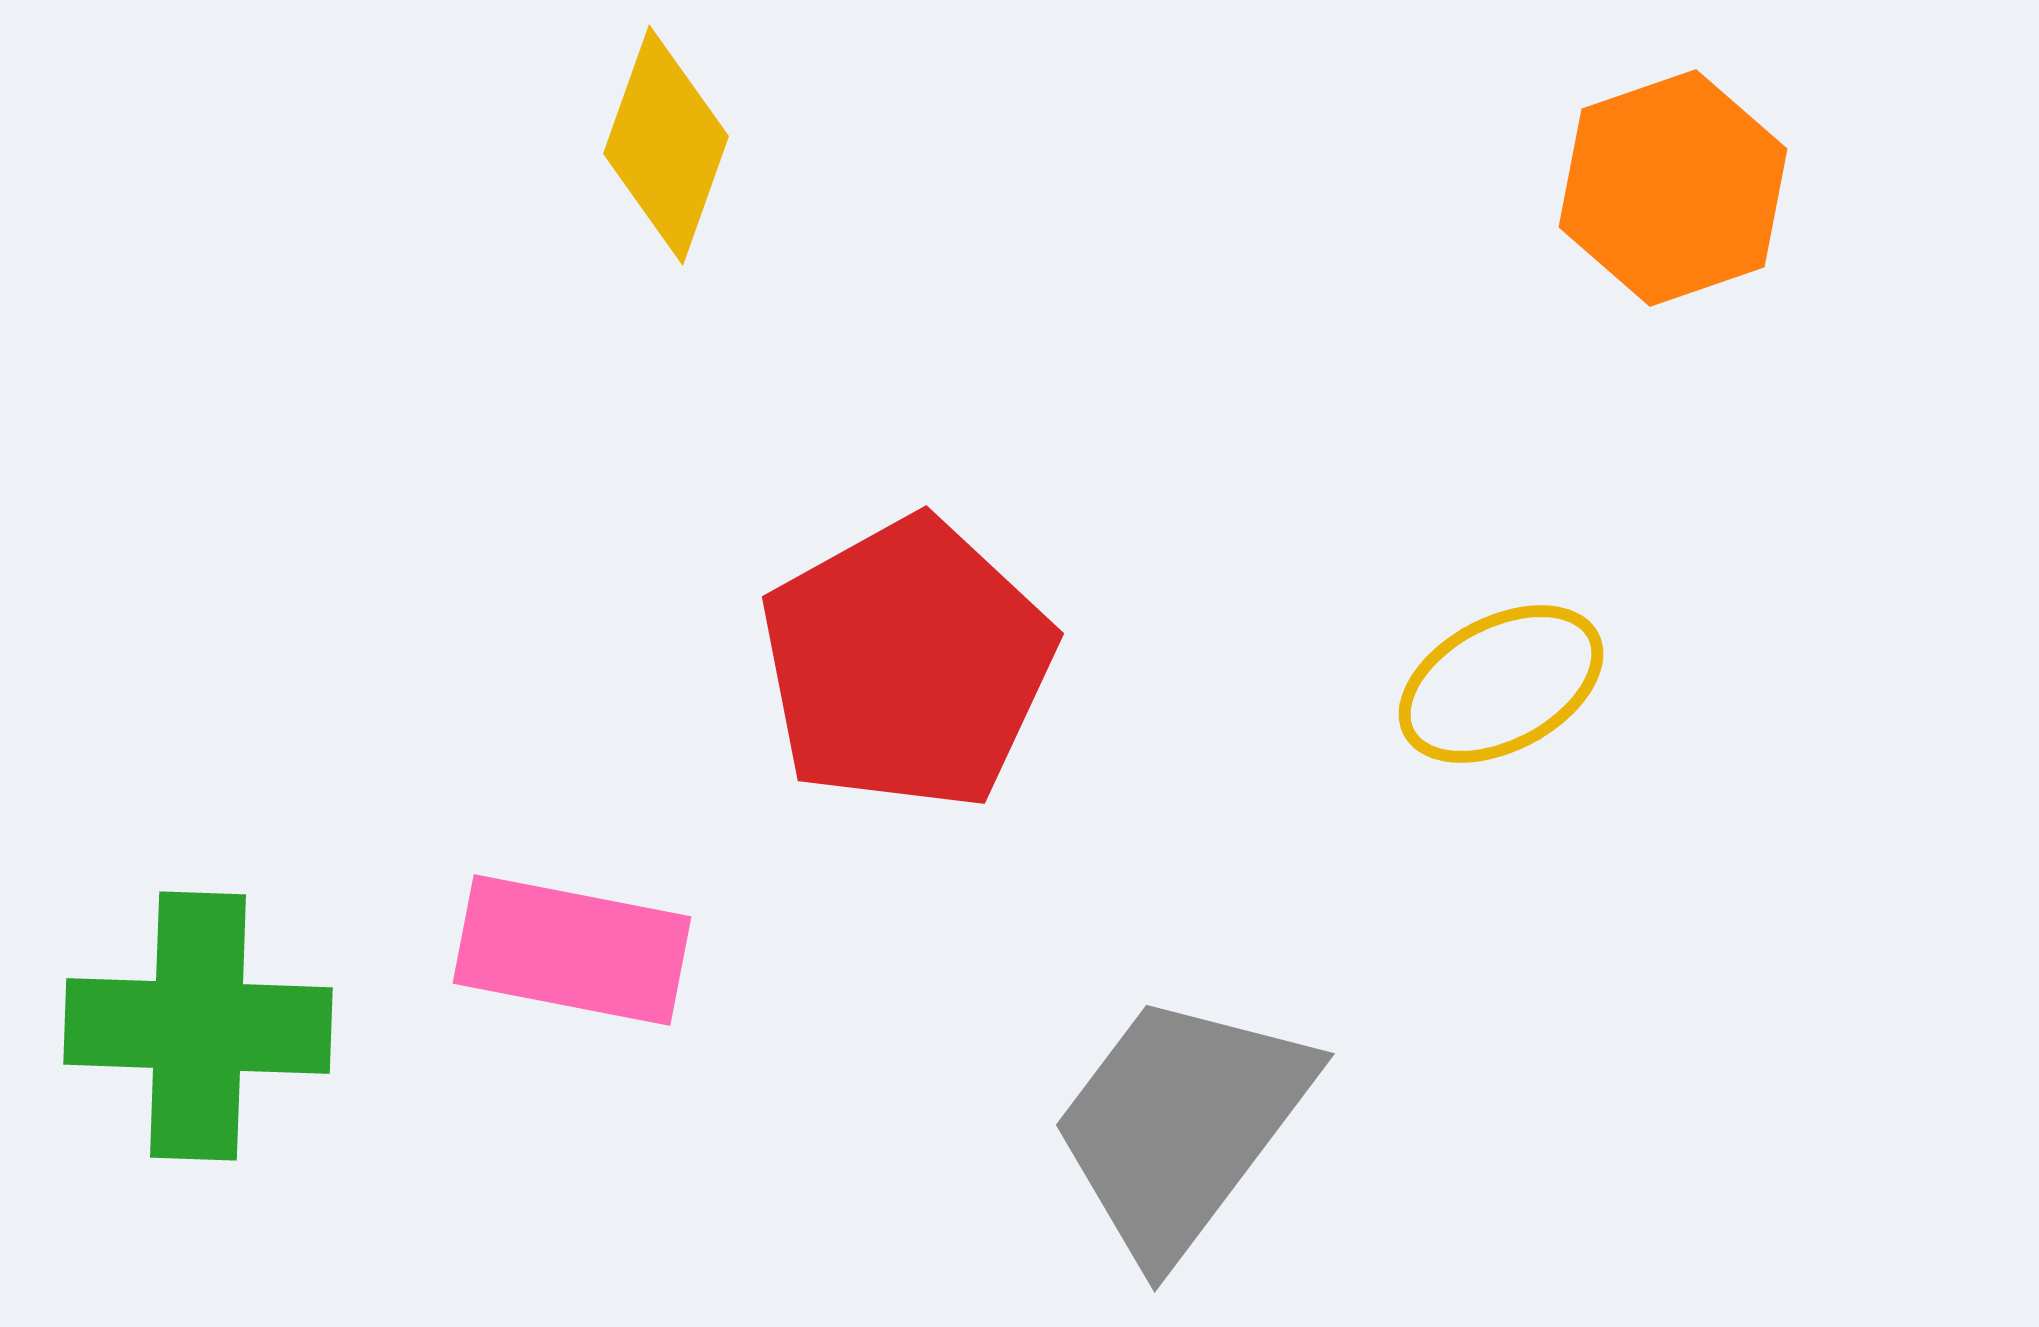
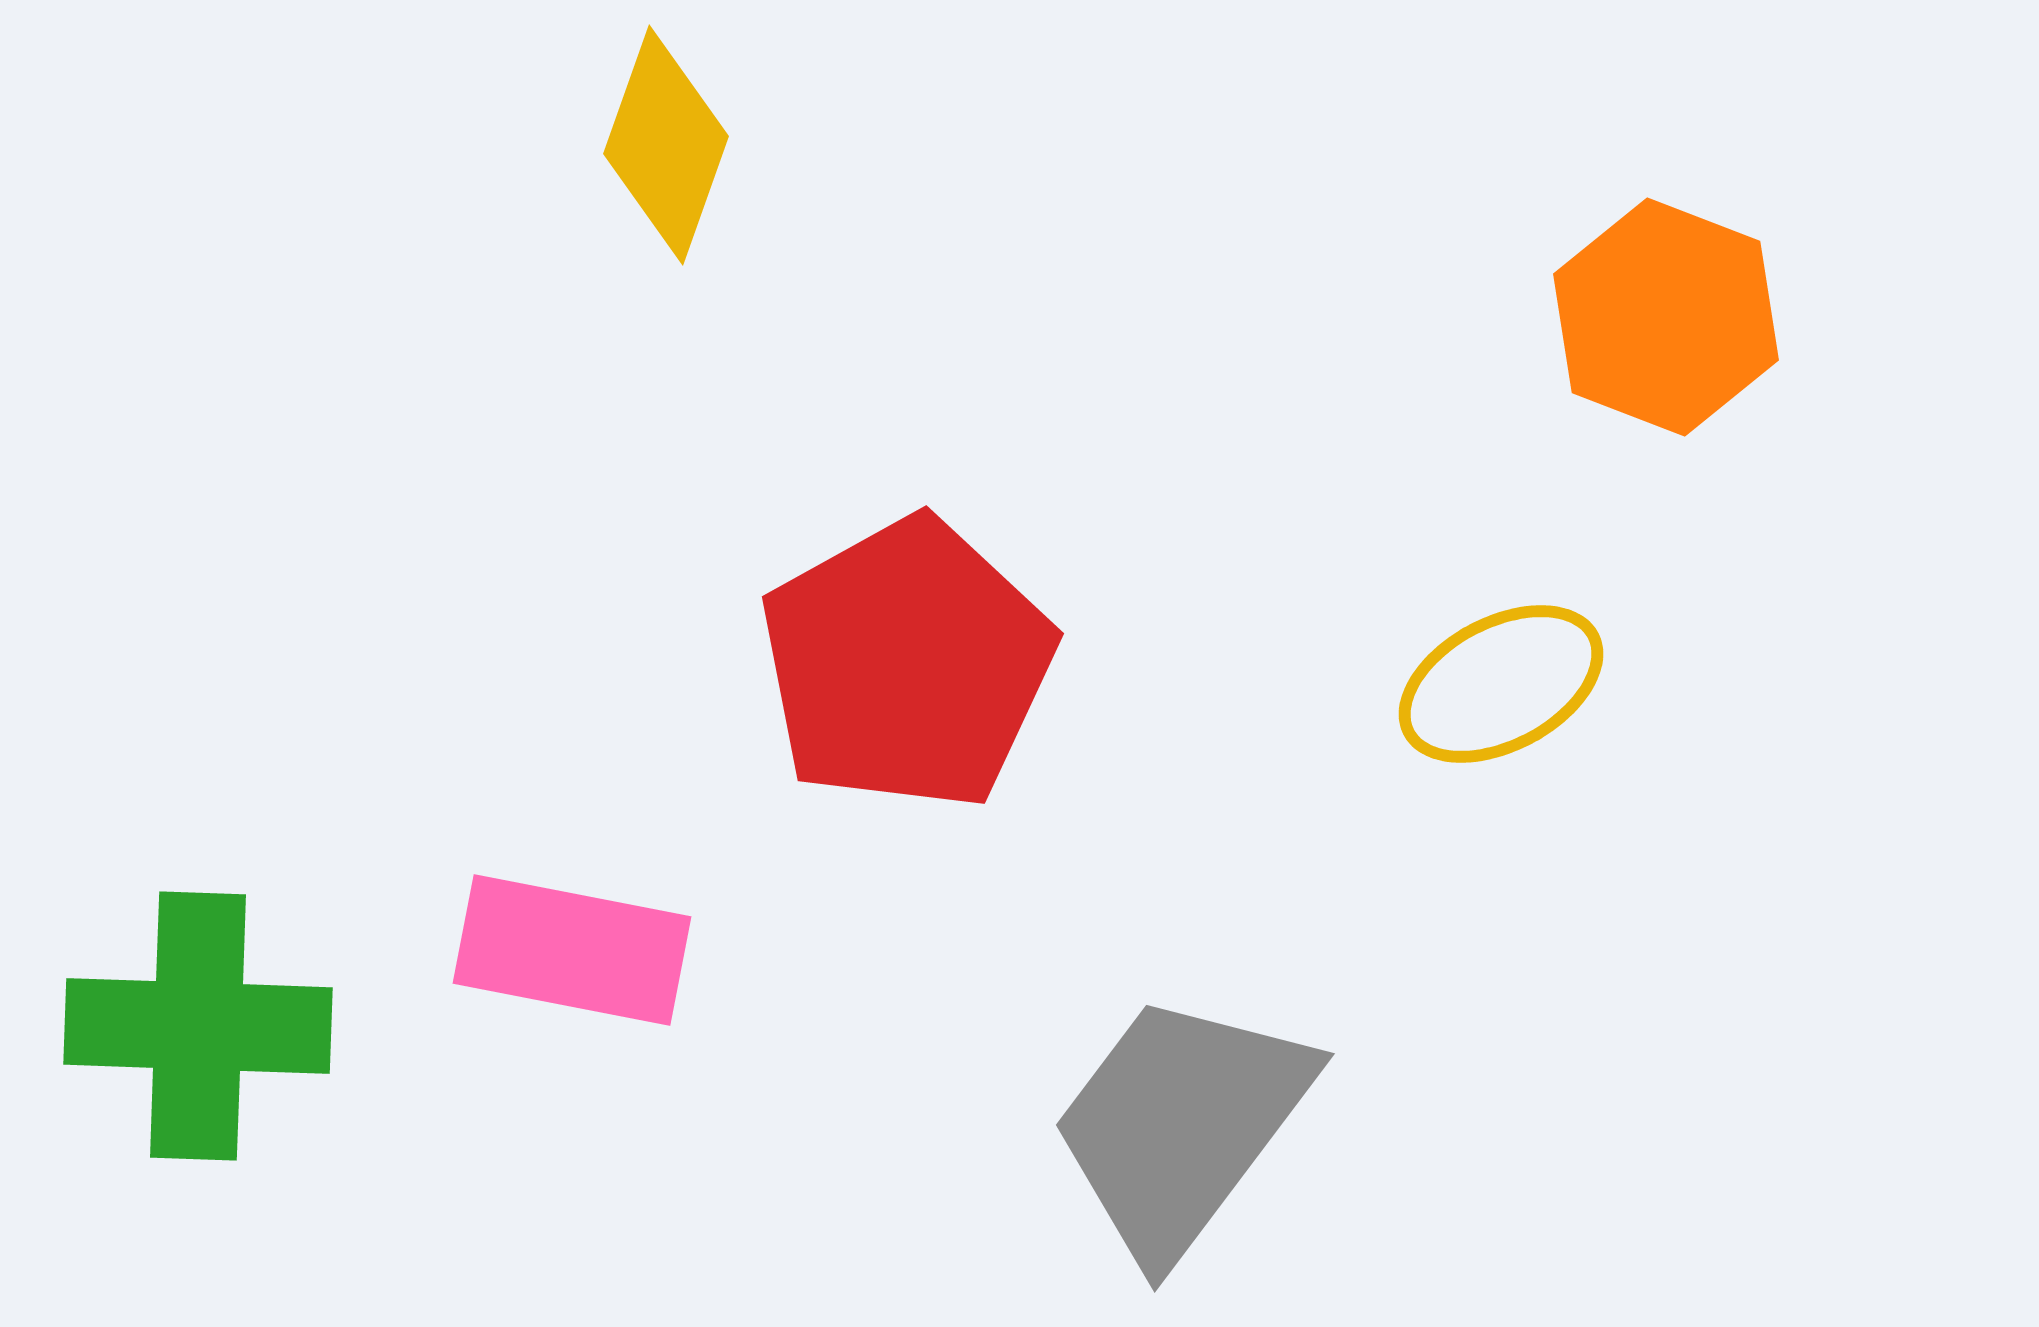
orange hexagon: moved 7 px left, 129 px down; rotated 20 degrees counterclockwise
